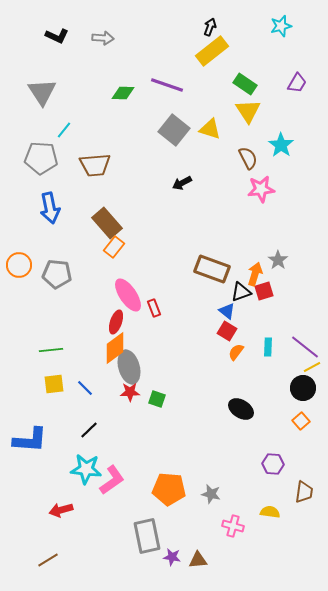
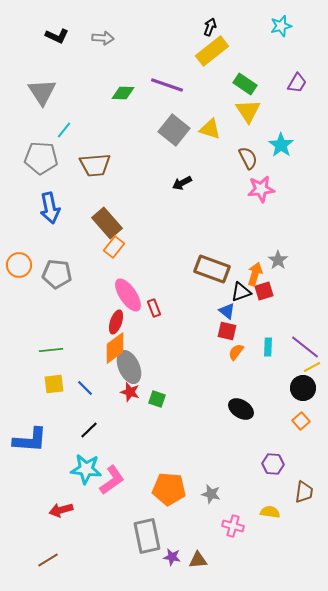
red square at (227, 331): rotated 18 degrees counterclockwise
gray ellipse at (129, 367): rotated 8 degrees counterclockwise
red star at (130, 392): rotated 18 degrees clockwise
